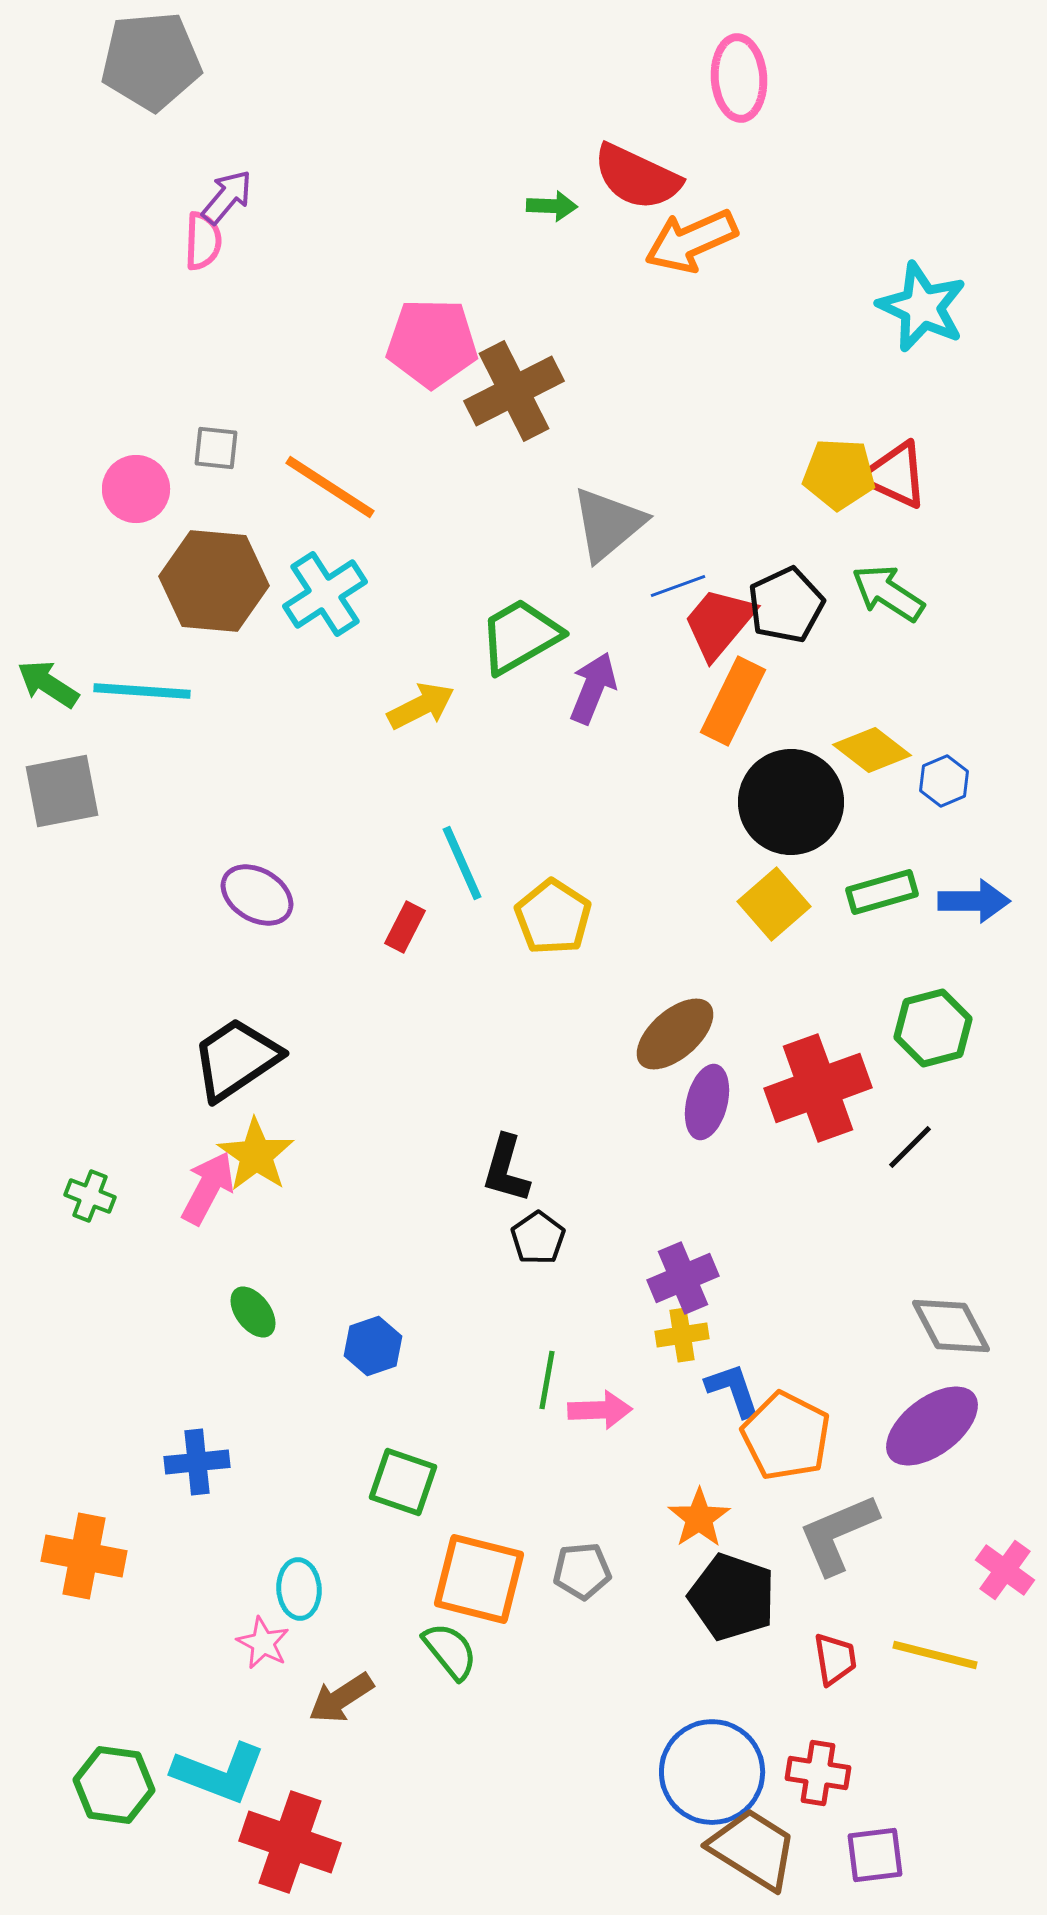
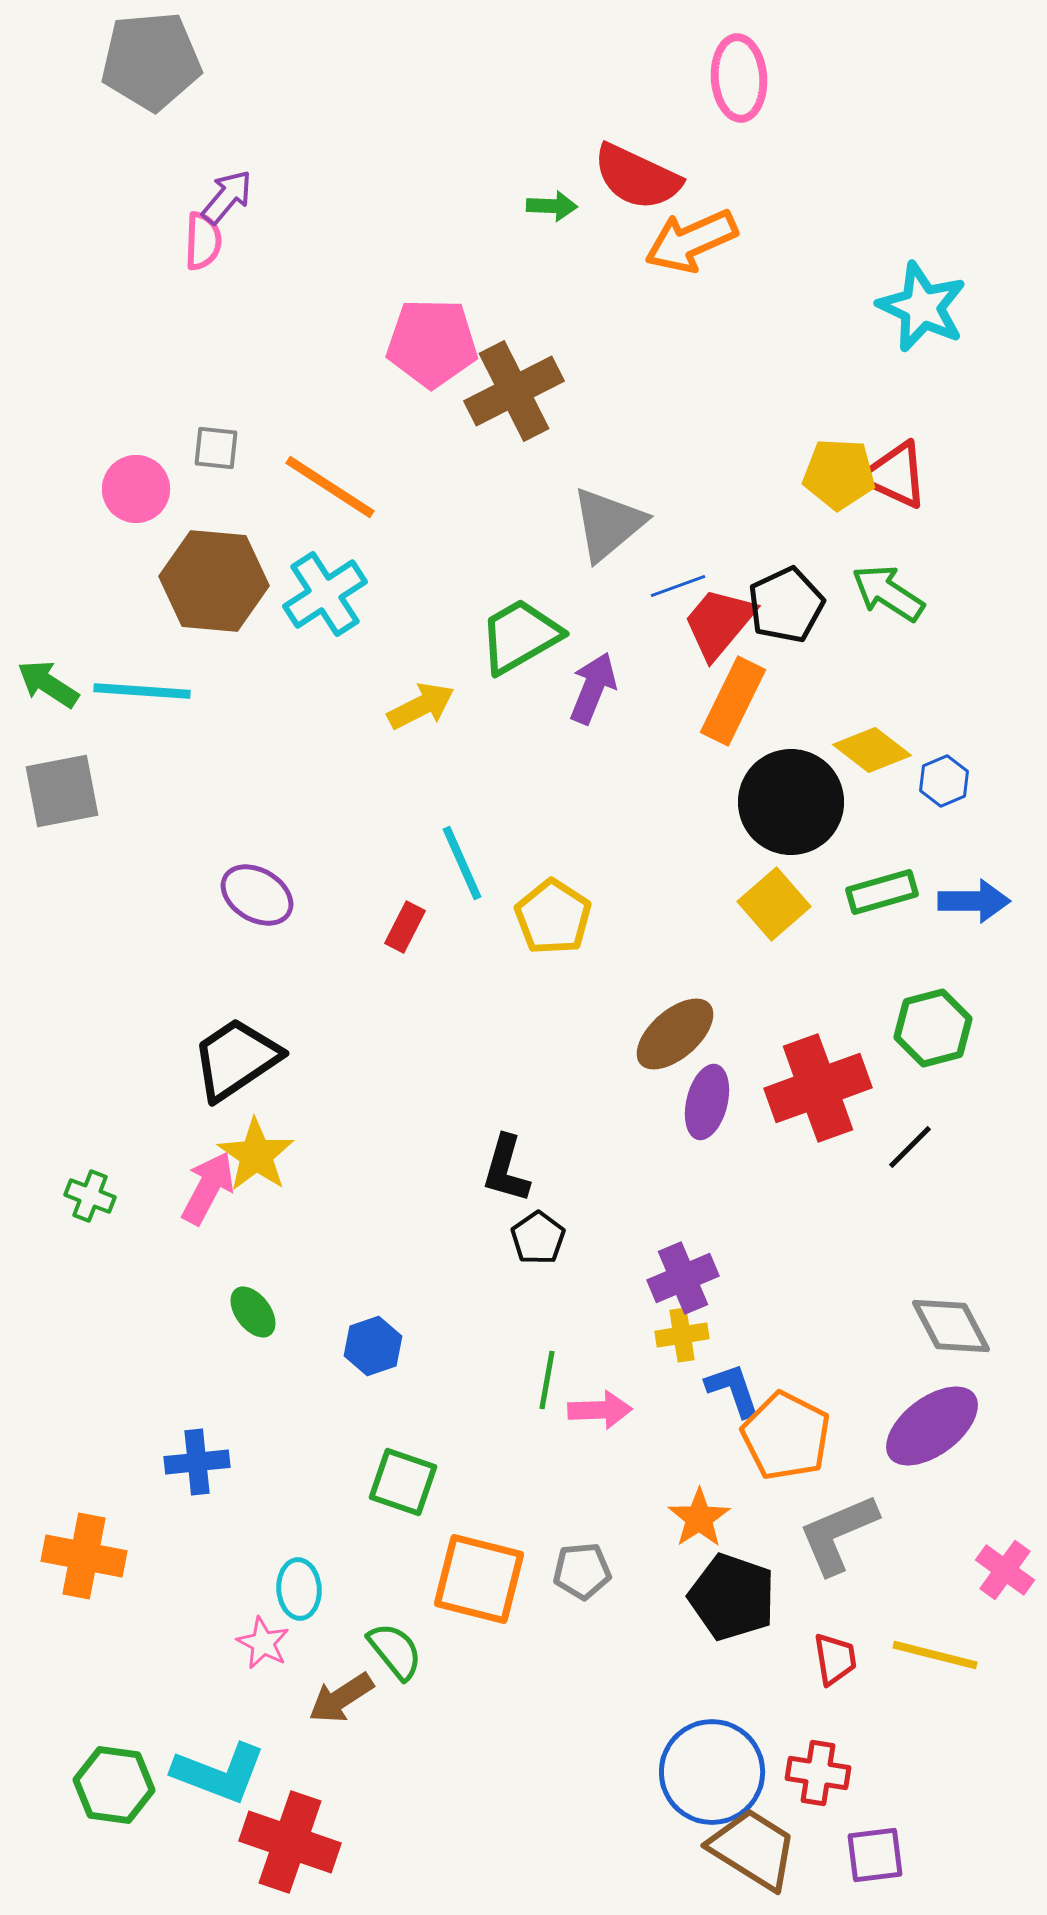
green semicircle at (450, 1651): moved 55 px left
